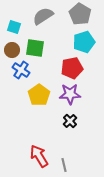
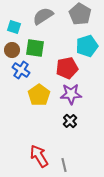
cyan pentagon: moved 3 px right, 4 px down
red pentagon: moved 5 px left
purple star: moved 1 px right
